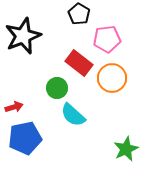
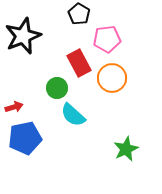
red rectangle: rotated 24 degrees clockwise
